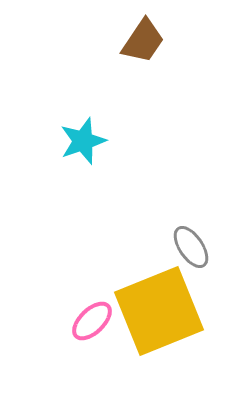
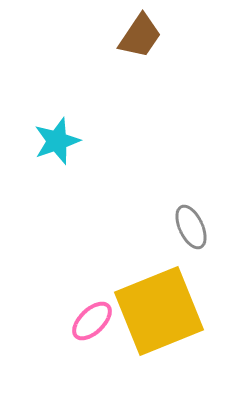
brown trapezoid: moved 3 px left, 5 px up
cyan star: moved 26 px left
gray ellipse: moved 20 px up; rotated 9 degrees clockwise
